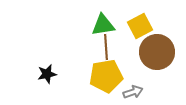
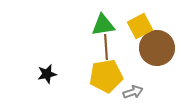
brown circle: moved 4 px up
